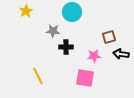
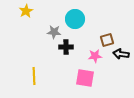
cyan circle: moved 3 px right, 7 px down
gray star: moved 1 px right, 1 px down
brown square: moved 2 px left, 3 px down
pink star: moved 1 px right
yellow line: moved 4 px left; rotated 24 degrees clockwise
